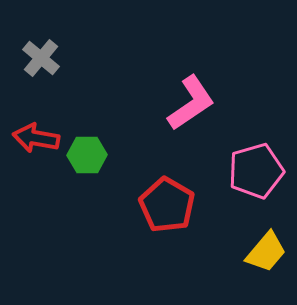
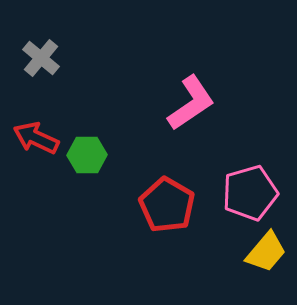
red arrow: rotated 15 degrees clockwise
pink pentagon: moved 6 px left, 22 px down
